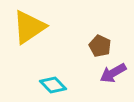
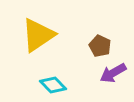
yellow triangle: moved 9 px right, 8 px down
